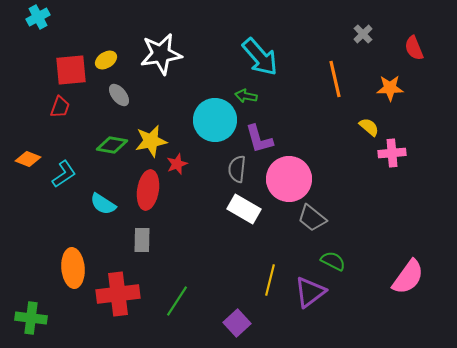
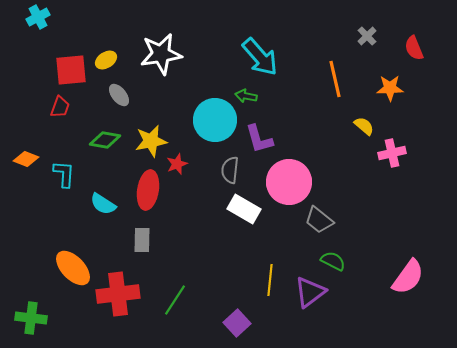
gray cross: moved 4 px right, 2 px down
yellow semicircle: moved 5 px left, 1 px up
green diamond: moved 7 px left, 5 px up
pink cross: rotated 8 degrees counterclockwise
orange diamond: moved 2 px left
gray semicircle: moved 7 px left, 1 px down
cyan L-shape: rotated 52 degrees counterclockwise
pink circle: moved 3 px down
gray trapezoid: moved 7 px right, 2 px down
orange ellipse: rotated 39 degrees counterclockwise
yellow line: rotated 8 degrees counterclockwise
green line: moved 2 px left, 1 px up
